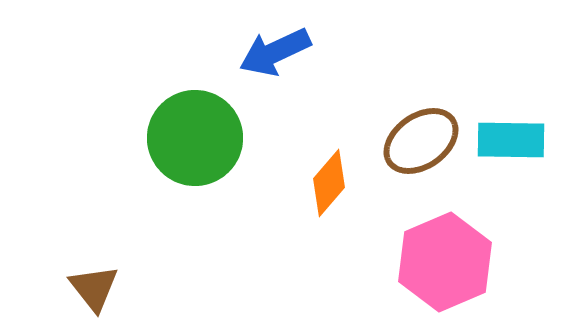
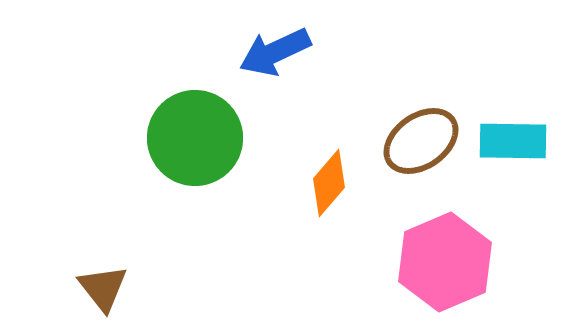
cyan rectangle: moved 2 px right, 1 px down
brown triangle: moved 9 px right
